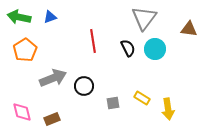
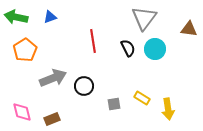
green arrow: moved 3 px left
gray square: moved 1 px right, 1 px down
